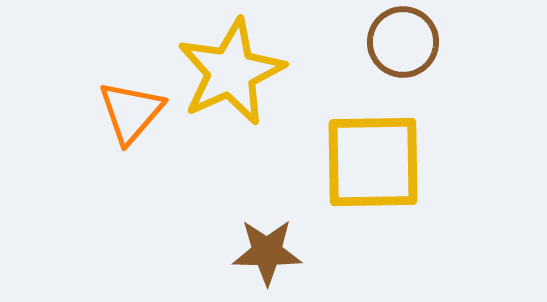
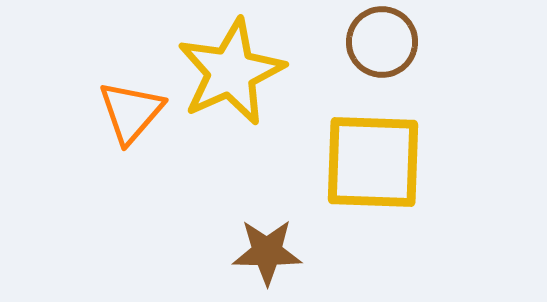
brown circle: moved 21 px left
yellow square: rotated 3 degrees clockwise
